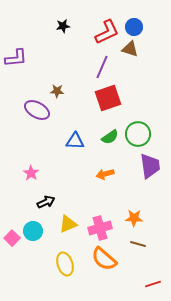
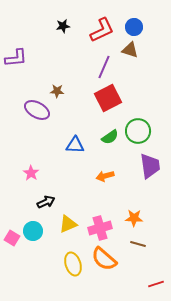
red L-shape: moved 5 px left, 2 px up
brown triangle: moved 1 px down
purple line: moved 2 px right
red square: rotated 8 degrees counterclockwise
green circle: moved 3 px up
blue triangle: moved 4 px down
orange arrow: moved 2 px down
pink square: rotated 14 degrees counterclockwise
yellow ellipse: moved 8 px right
red line: moved 3 px right
